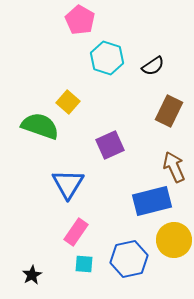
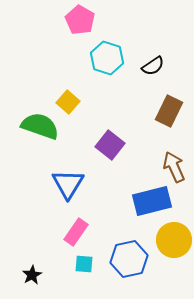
purple square: rotated 28 degrees counterclockwise
